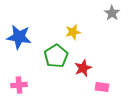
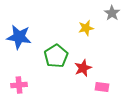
yellow star: moved 13 px right, 4 px up
